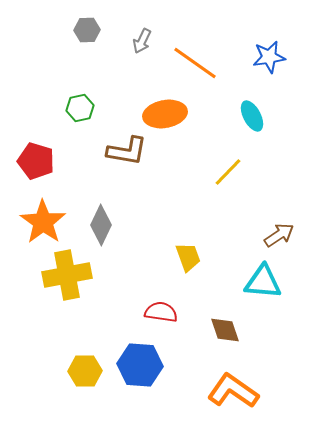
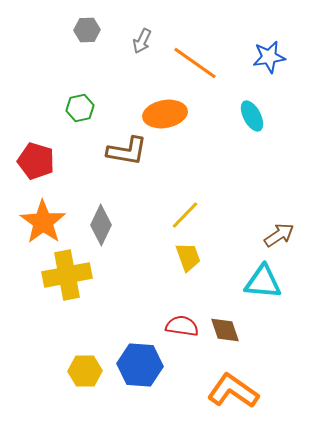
yellow line: moved 43 px left, 43 px down
red semicircle: moved 21 px right, 14 px down
